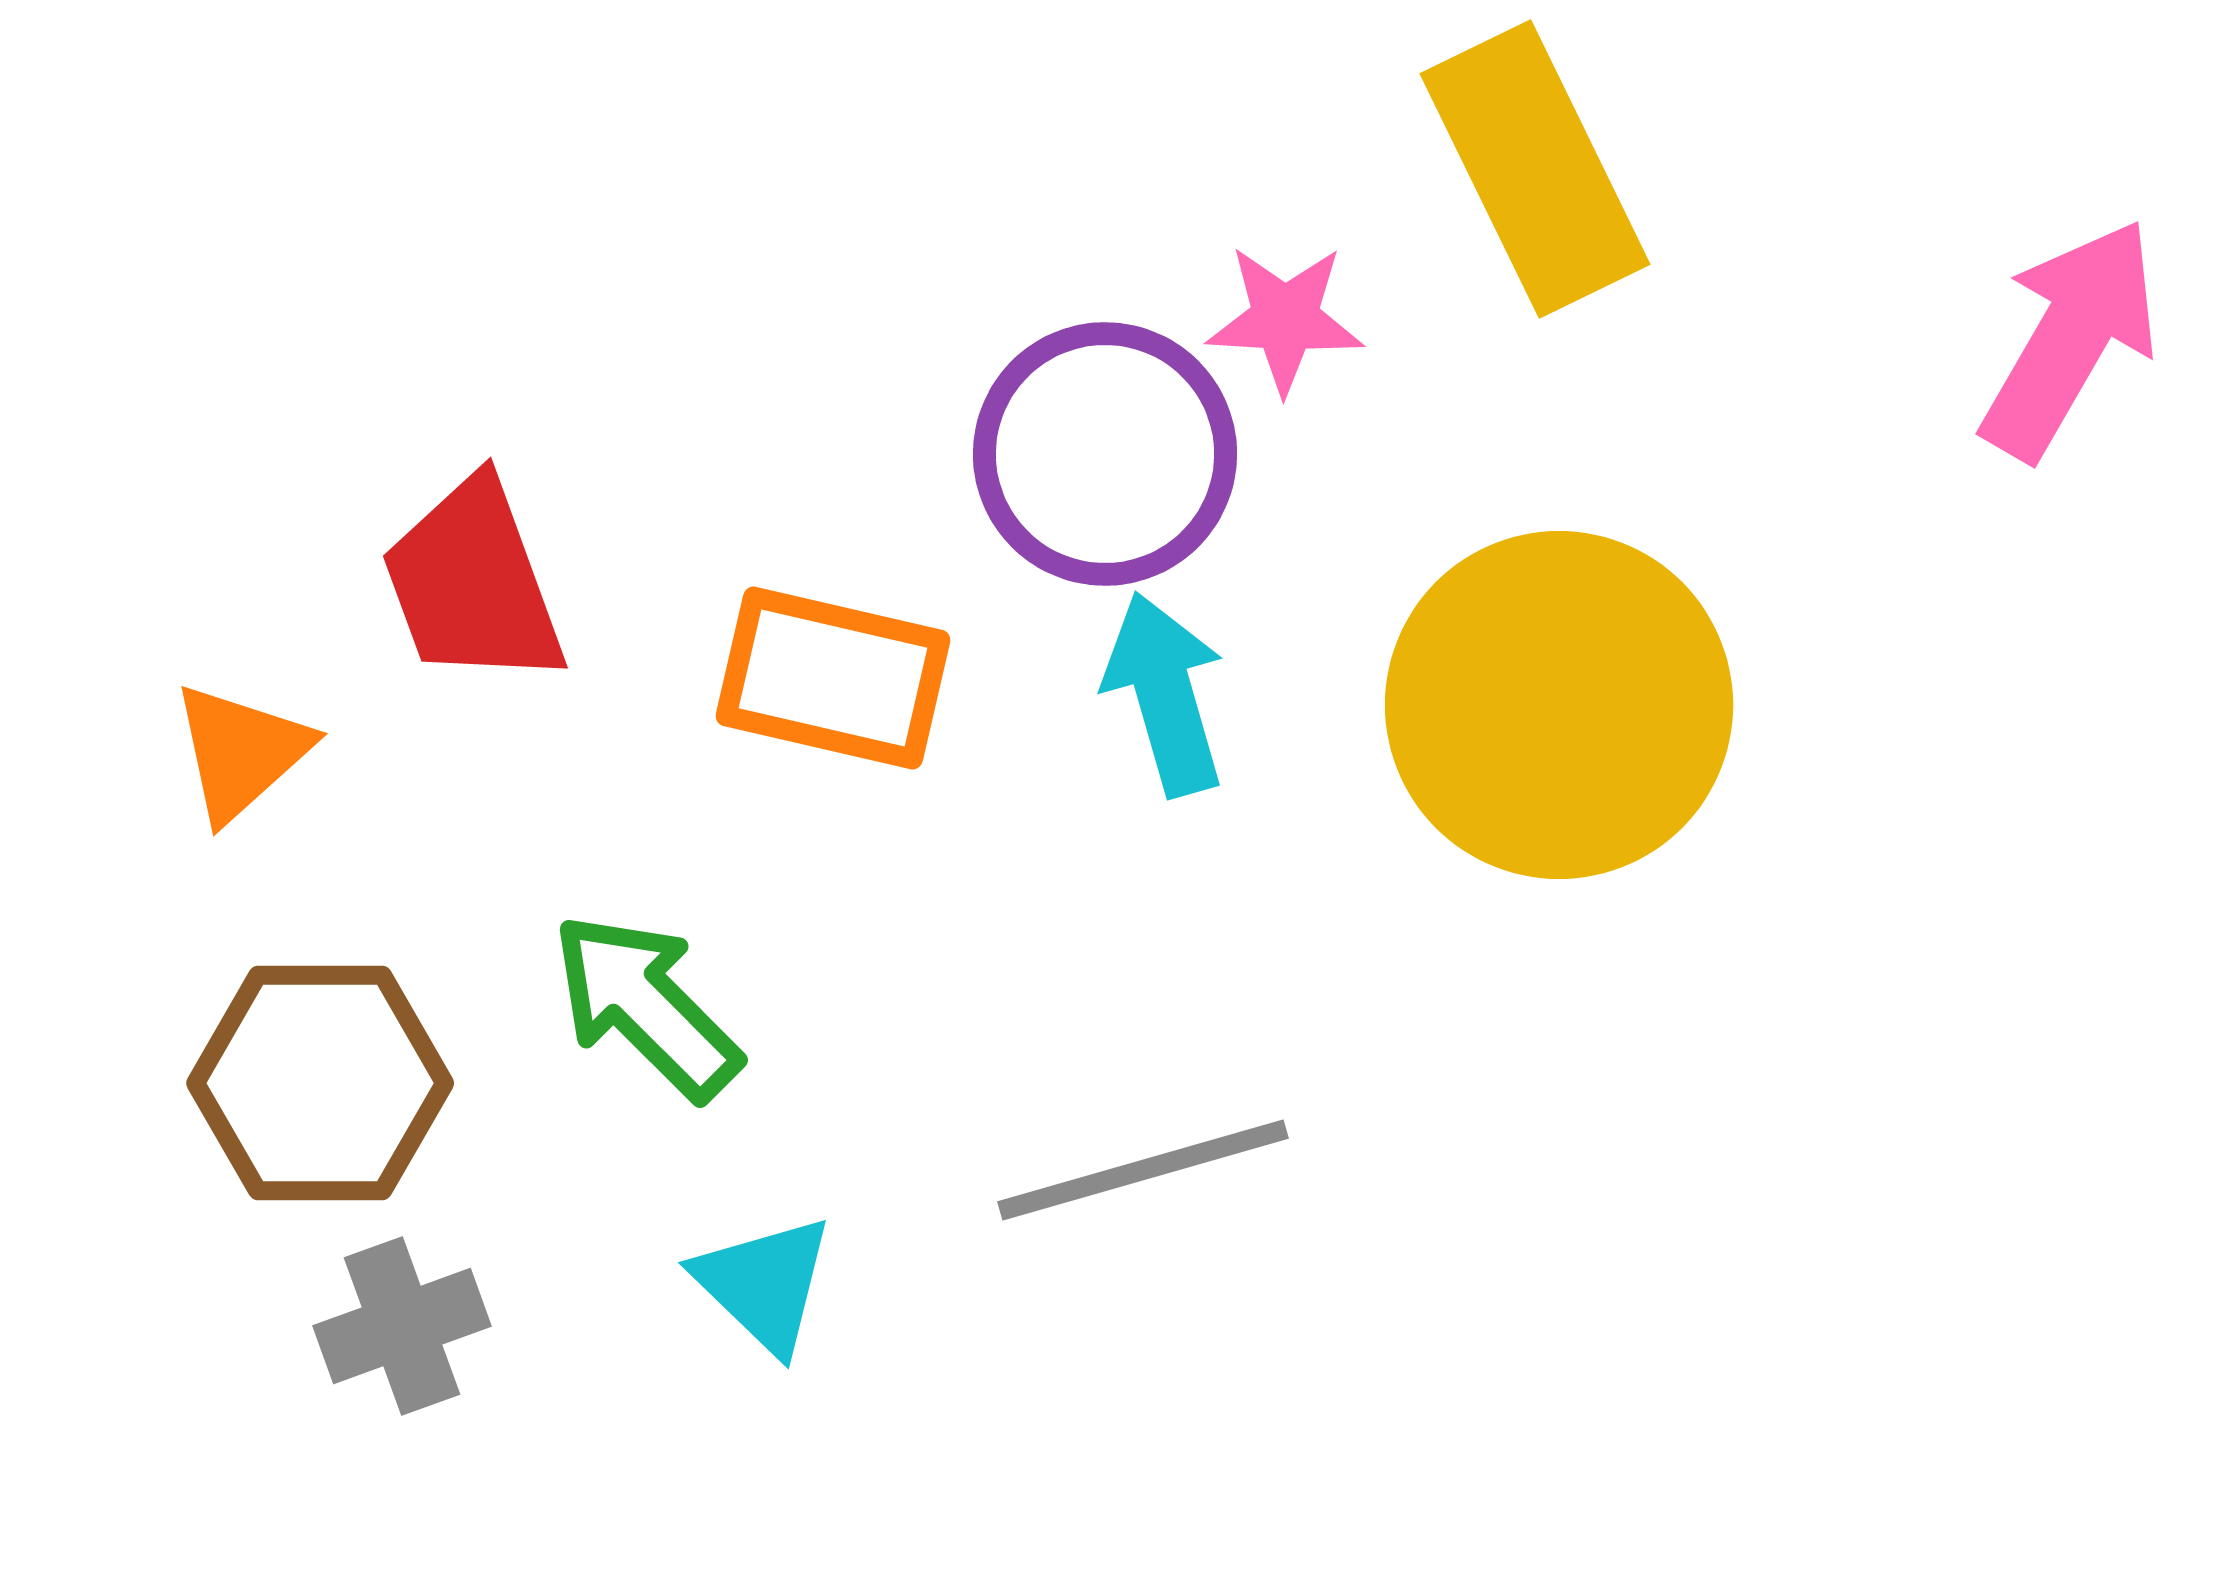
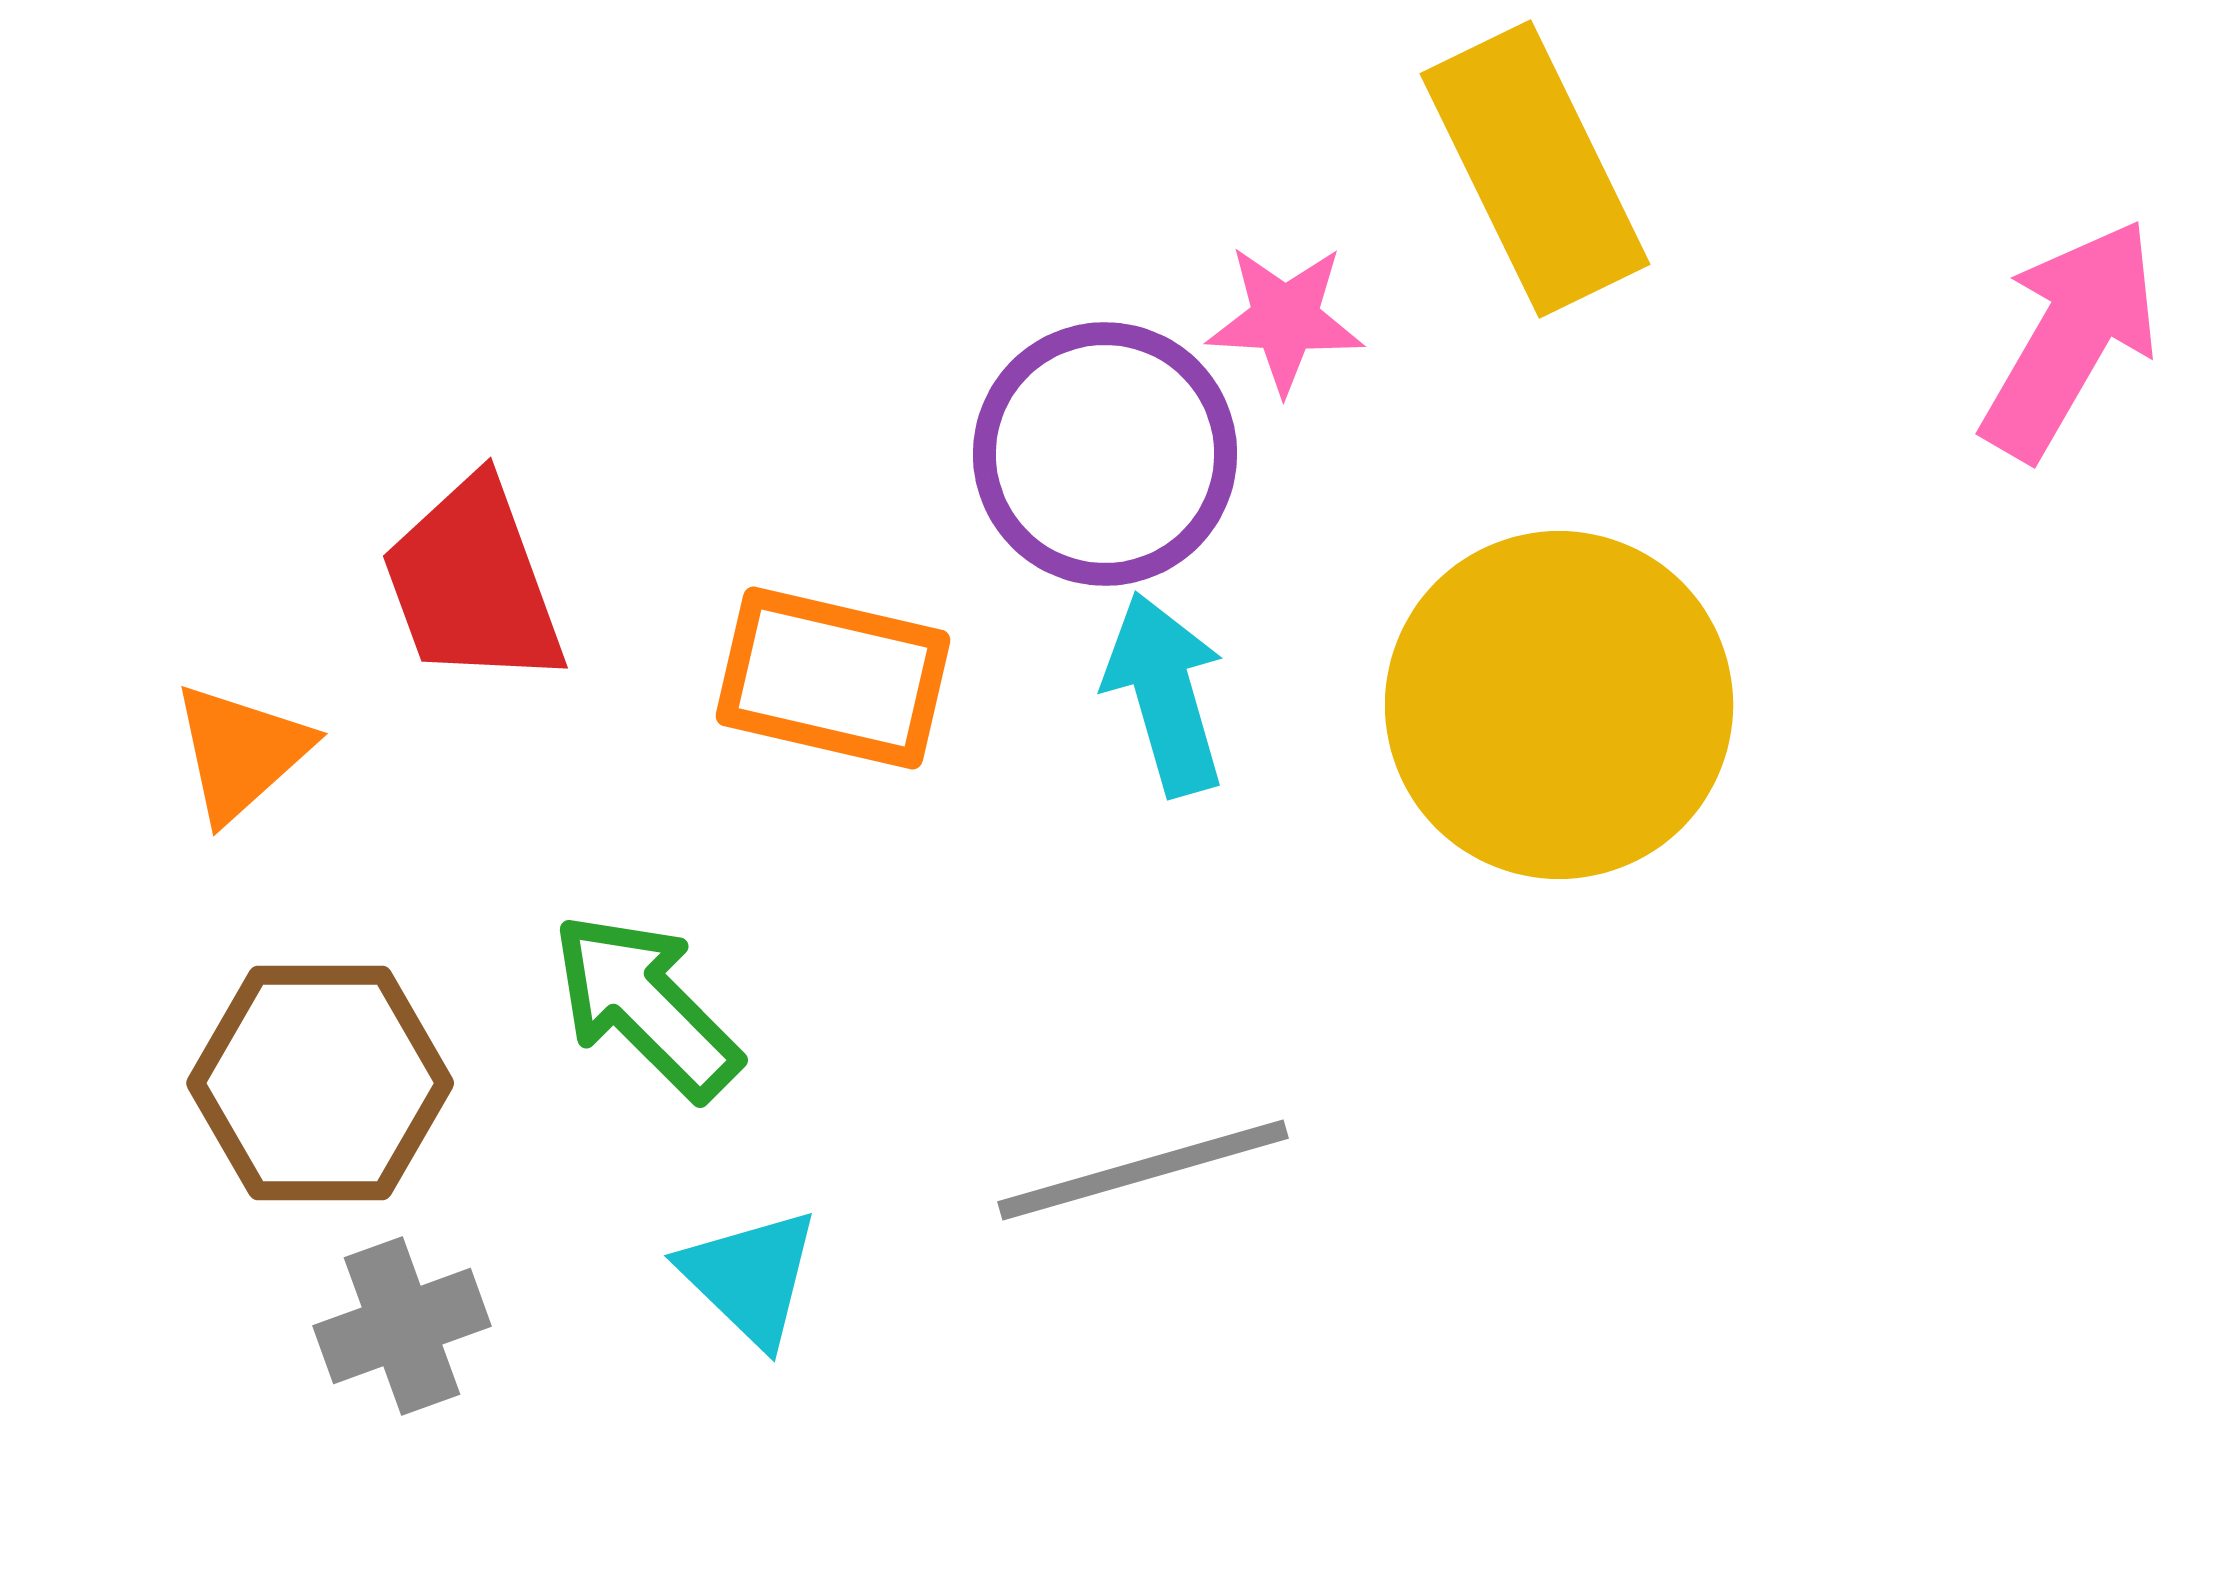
cyan triangle: moved 14 px left, 7 px up
